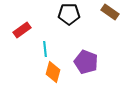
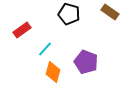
black pentagon: rotated 15 degrees clockwise
cyan line: rotated 49 degrees clockwise
